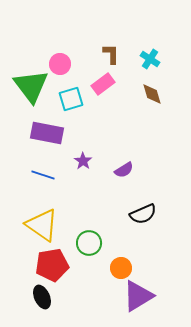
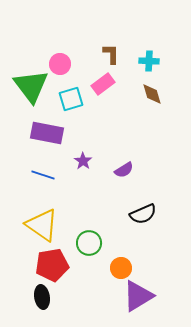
cyan cross: moved 1 px left, 2 px down; rotated 30 degrees counterclockwise
black ellipse: rotated 15 degrees clockwise
